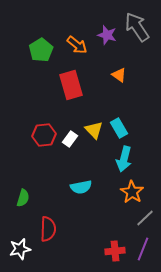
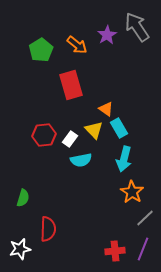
purple star: rotated 24 degrees clockwise
orange triangle: moved 13 px left, 34 px down
cyan semicircle: moved 27 px up
